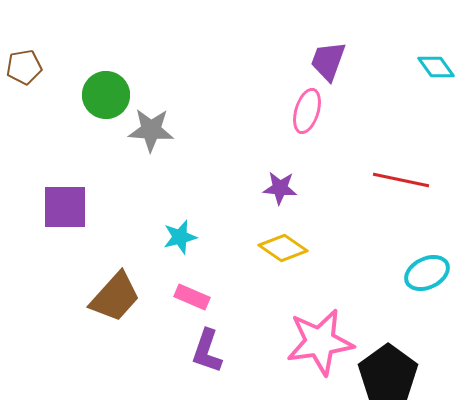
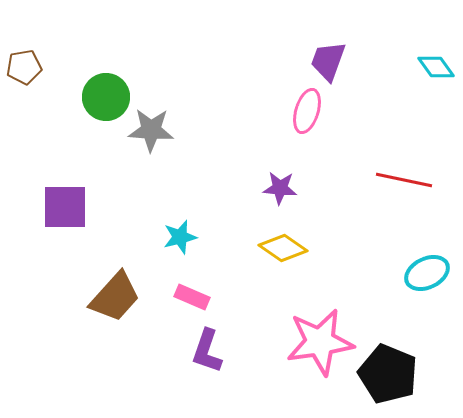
green circle: moved 2 px down
red line: moved 3 px right
black pentagon: rotated 14 degrees counterclockwise
